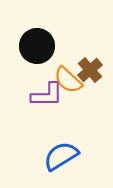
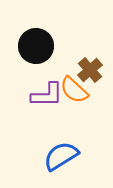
black circle: moved 1 px left
orange semicircle: moved 6 px right, 10 px down
